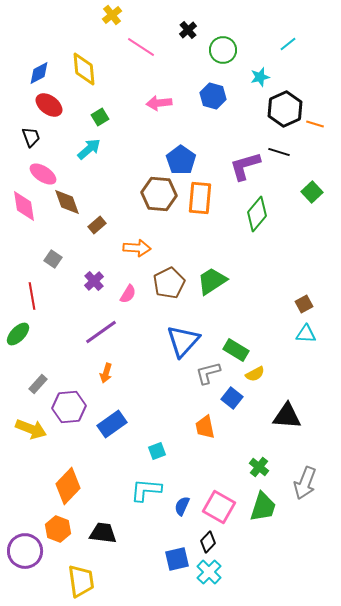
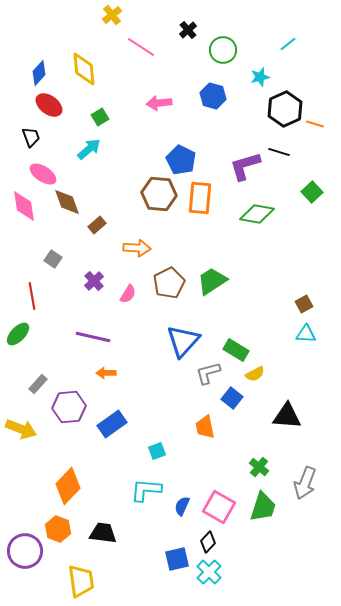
blue diamond at (39, 73): rotated 20 degrees counterclockwise
blue pentagon at (181, 160): rotated 8 degrees counterclockwise
green diamond at (257, 214): rotated 60 degrees clockwise
purple line at (101, 332): moved 8 px left, 5 px down; rotated 48 degrees clockwise
orange arrow at (106, 373): rotated 72 degrees clockwise
yellow arrow at (31, 429): moved 10 px left
